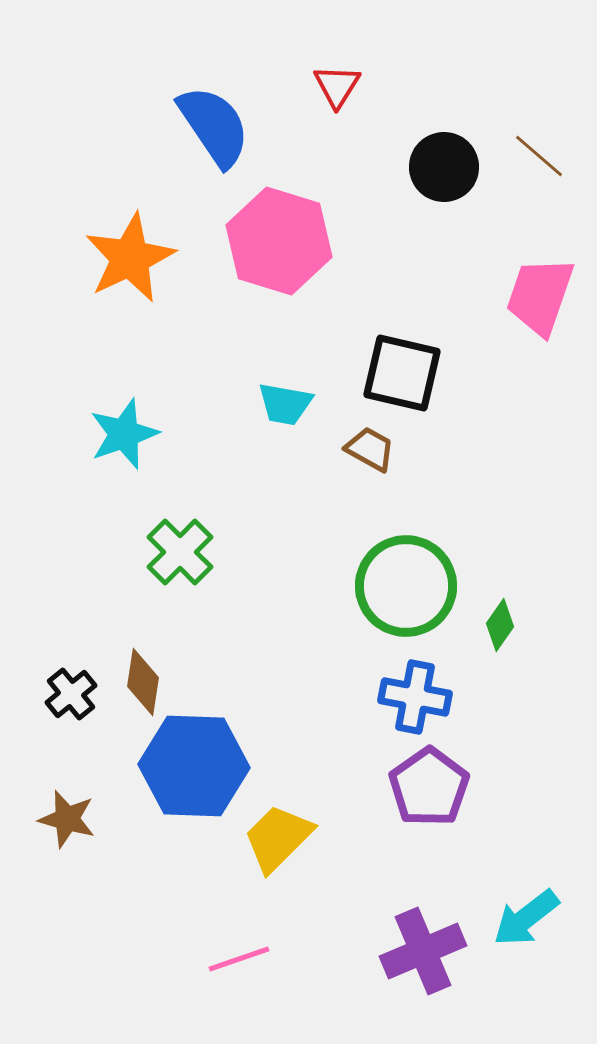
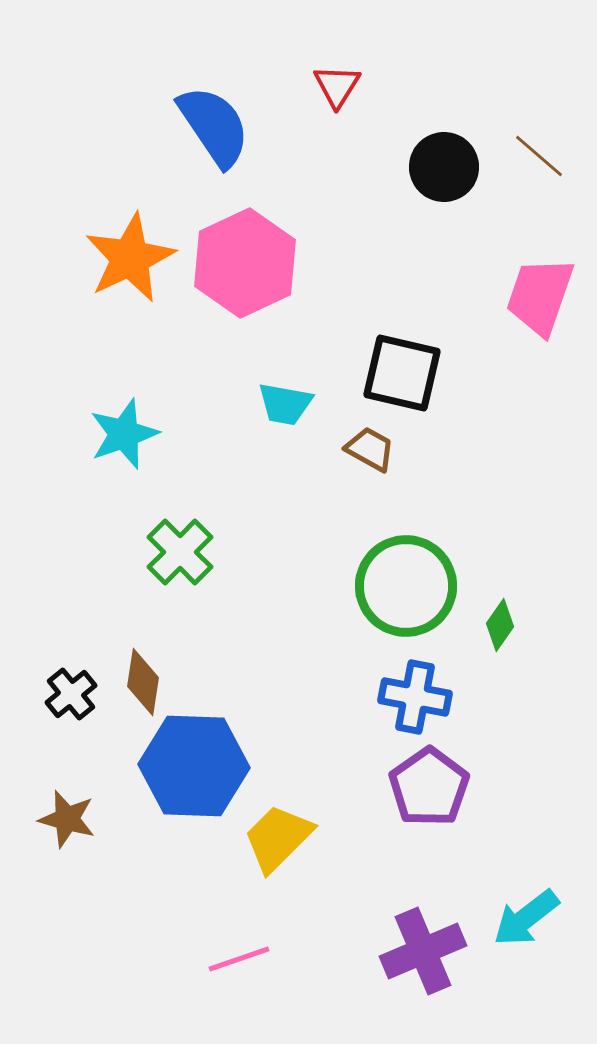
pink hexagon: moved 34 px left, 22 px down; rotated 18 degrees clockwise
